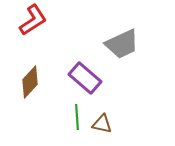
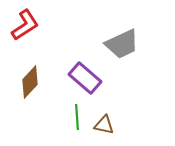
red L-shape: moved 8 px left, 5 px down
brown triangle: moved 2 px right, 1 px down
